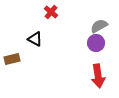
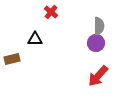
gray semicircle: rotated 120 degrees clockwise
black triangle: rotated 28 degrees counterclockwise
red arrow: rotated 50 degrees clockwise
